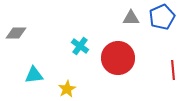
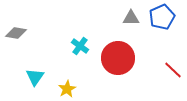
gray diamond: rotated 10 degrees clockwise
red line: rotated 42 degrees counterclockwise
cyan triangle: moved 1 px right, 2 px down; rotated 48 degrees counterclockwise
